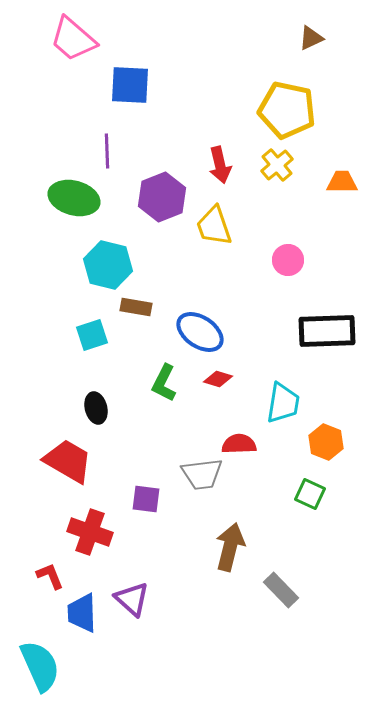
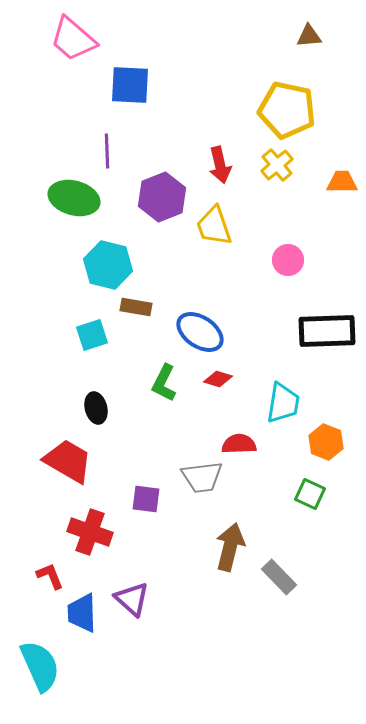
brown triangle: moved 2 px left, 2 px up; rotated 20 degrees clockwise
gray trapezoid: moved 3 px down
gray rectangle: moved 2 px left, 13 px up
